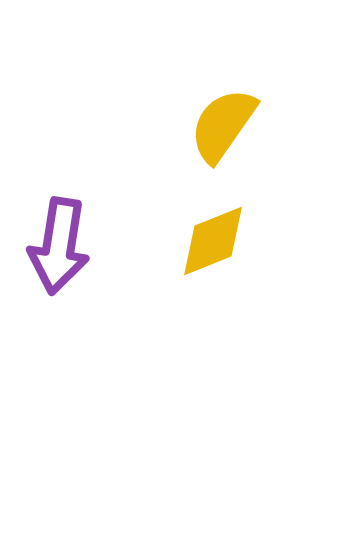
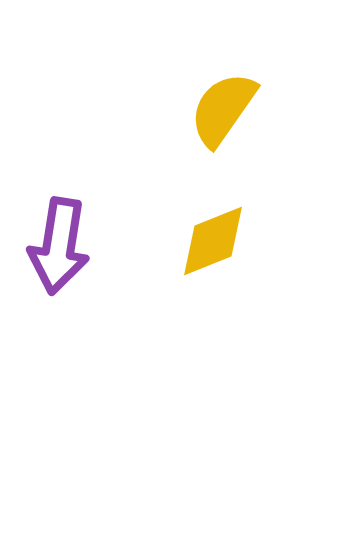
yellow semicircle: moved 16 px up
